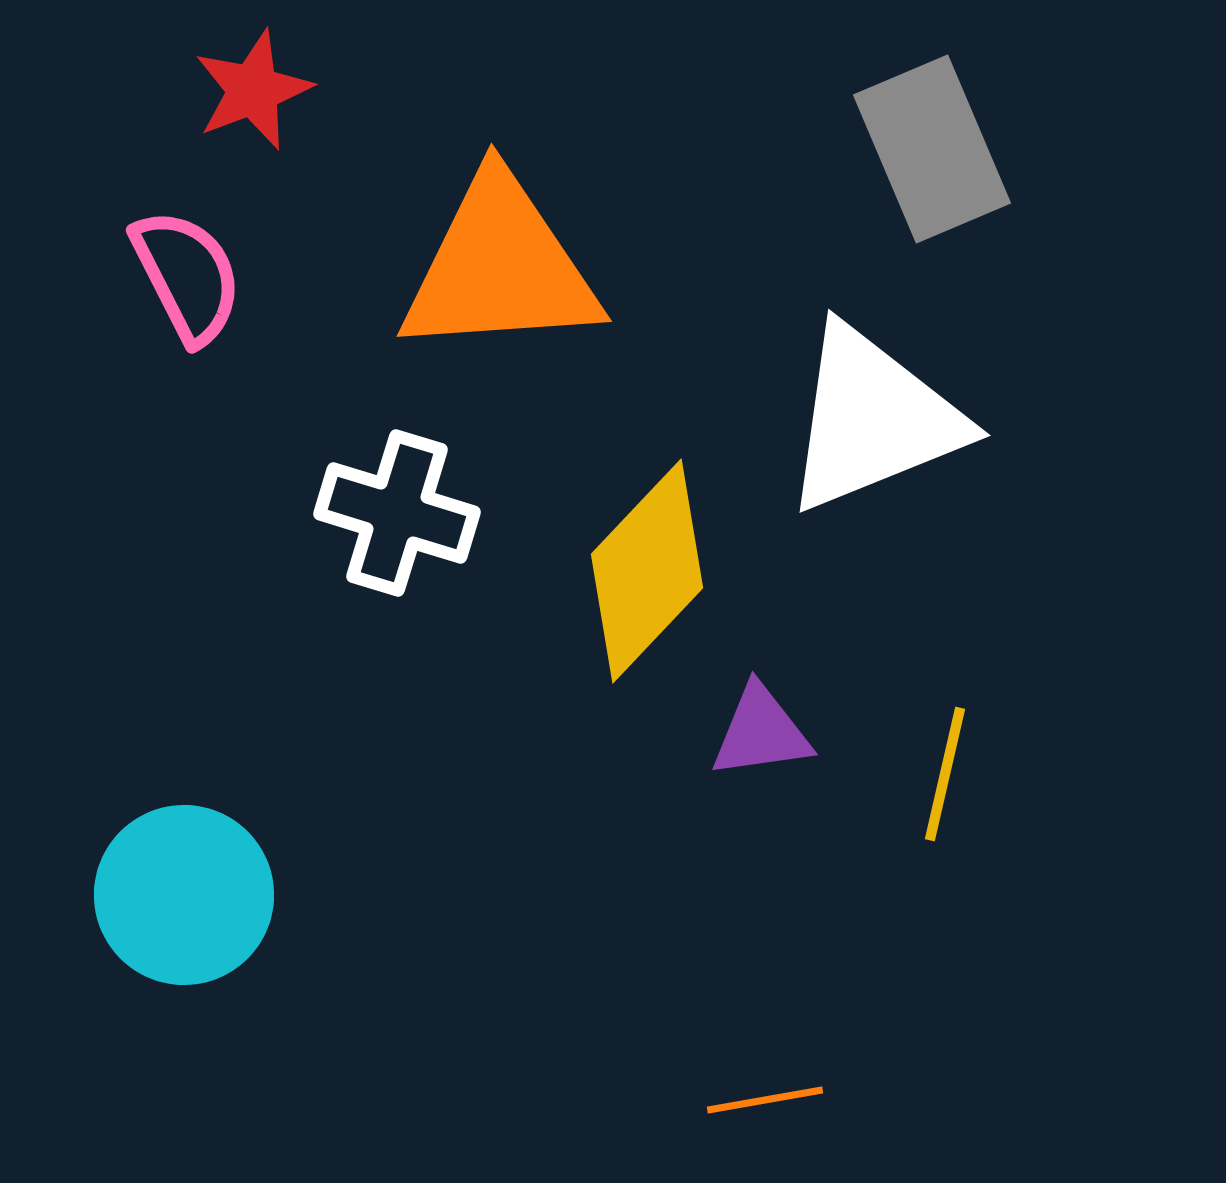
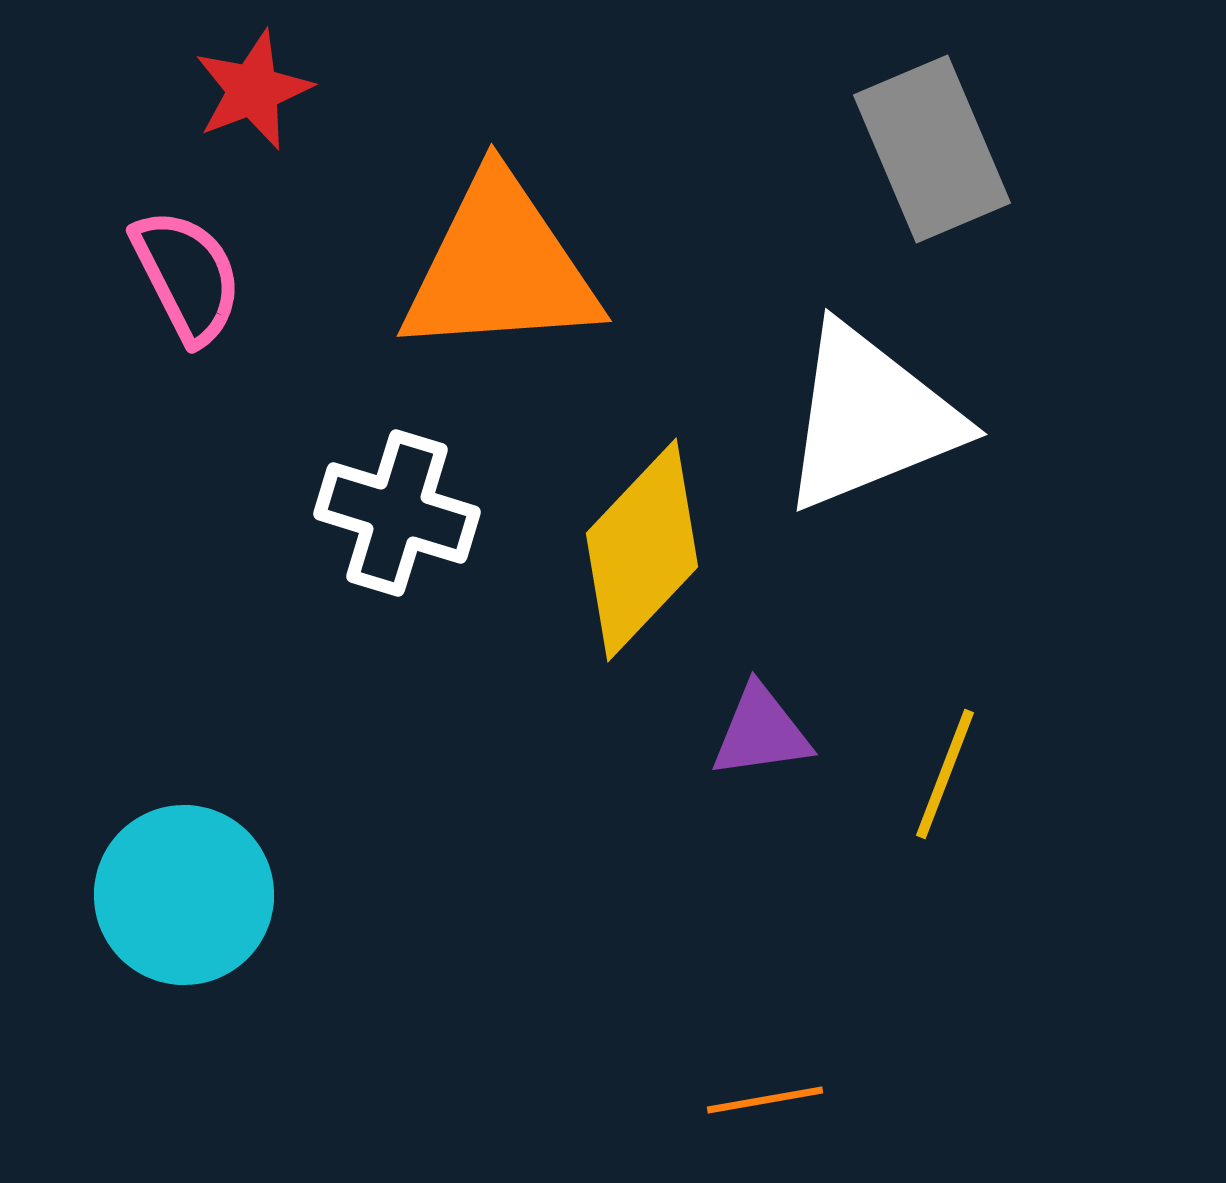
white triangle: moved 3 px left, 1 px up
yellow diamond: moved 5 px left, 21 px up
yellow line: rotated 8 degrees clockwise
